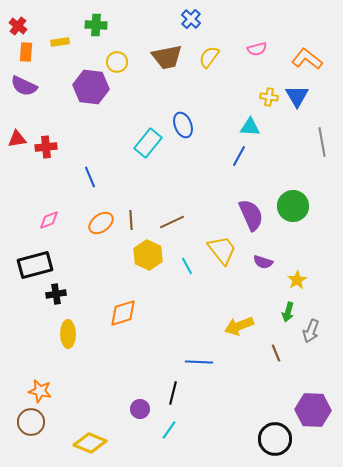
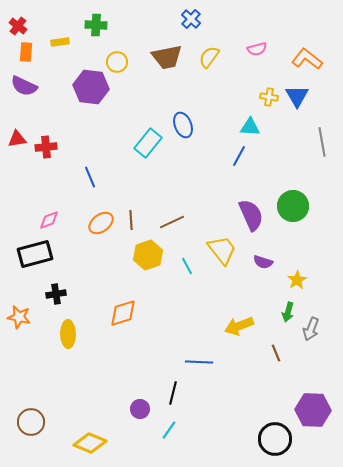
yellow hexagon at (148, 255): rotated 16 degrees clockwise
black rectangle at (35, 265): moved 11 px up
gray arrow at (311, 331): moved 2 px up
orange star at (40, 391): moved 21 px left, 74 px up
